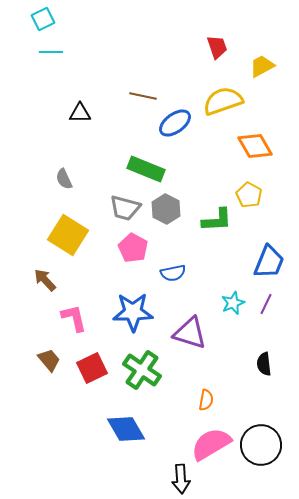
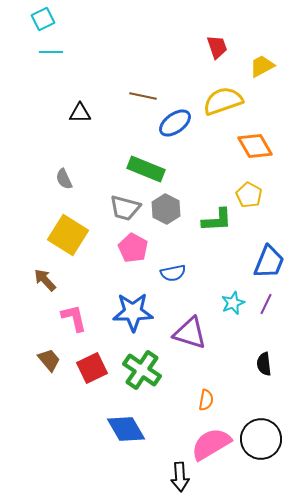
black circle: moved 6 px up
black arrow: moved 1 px left, 2 px up
